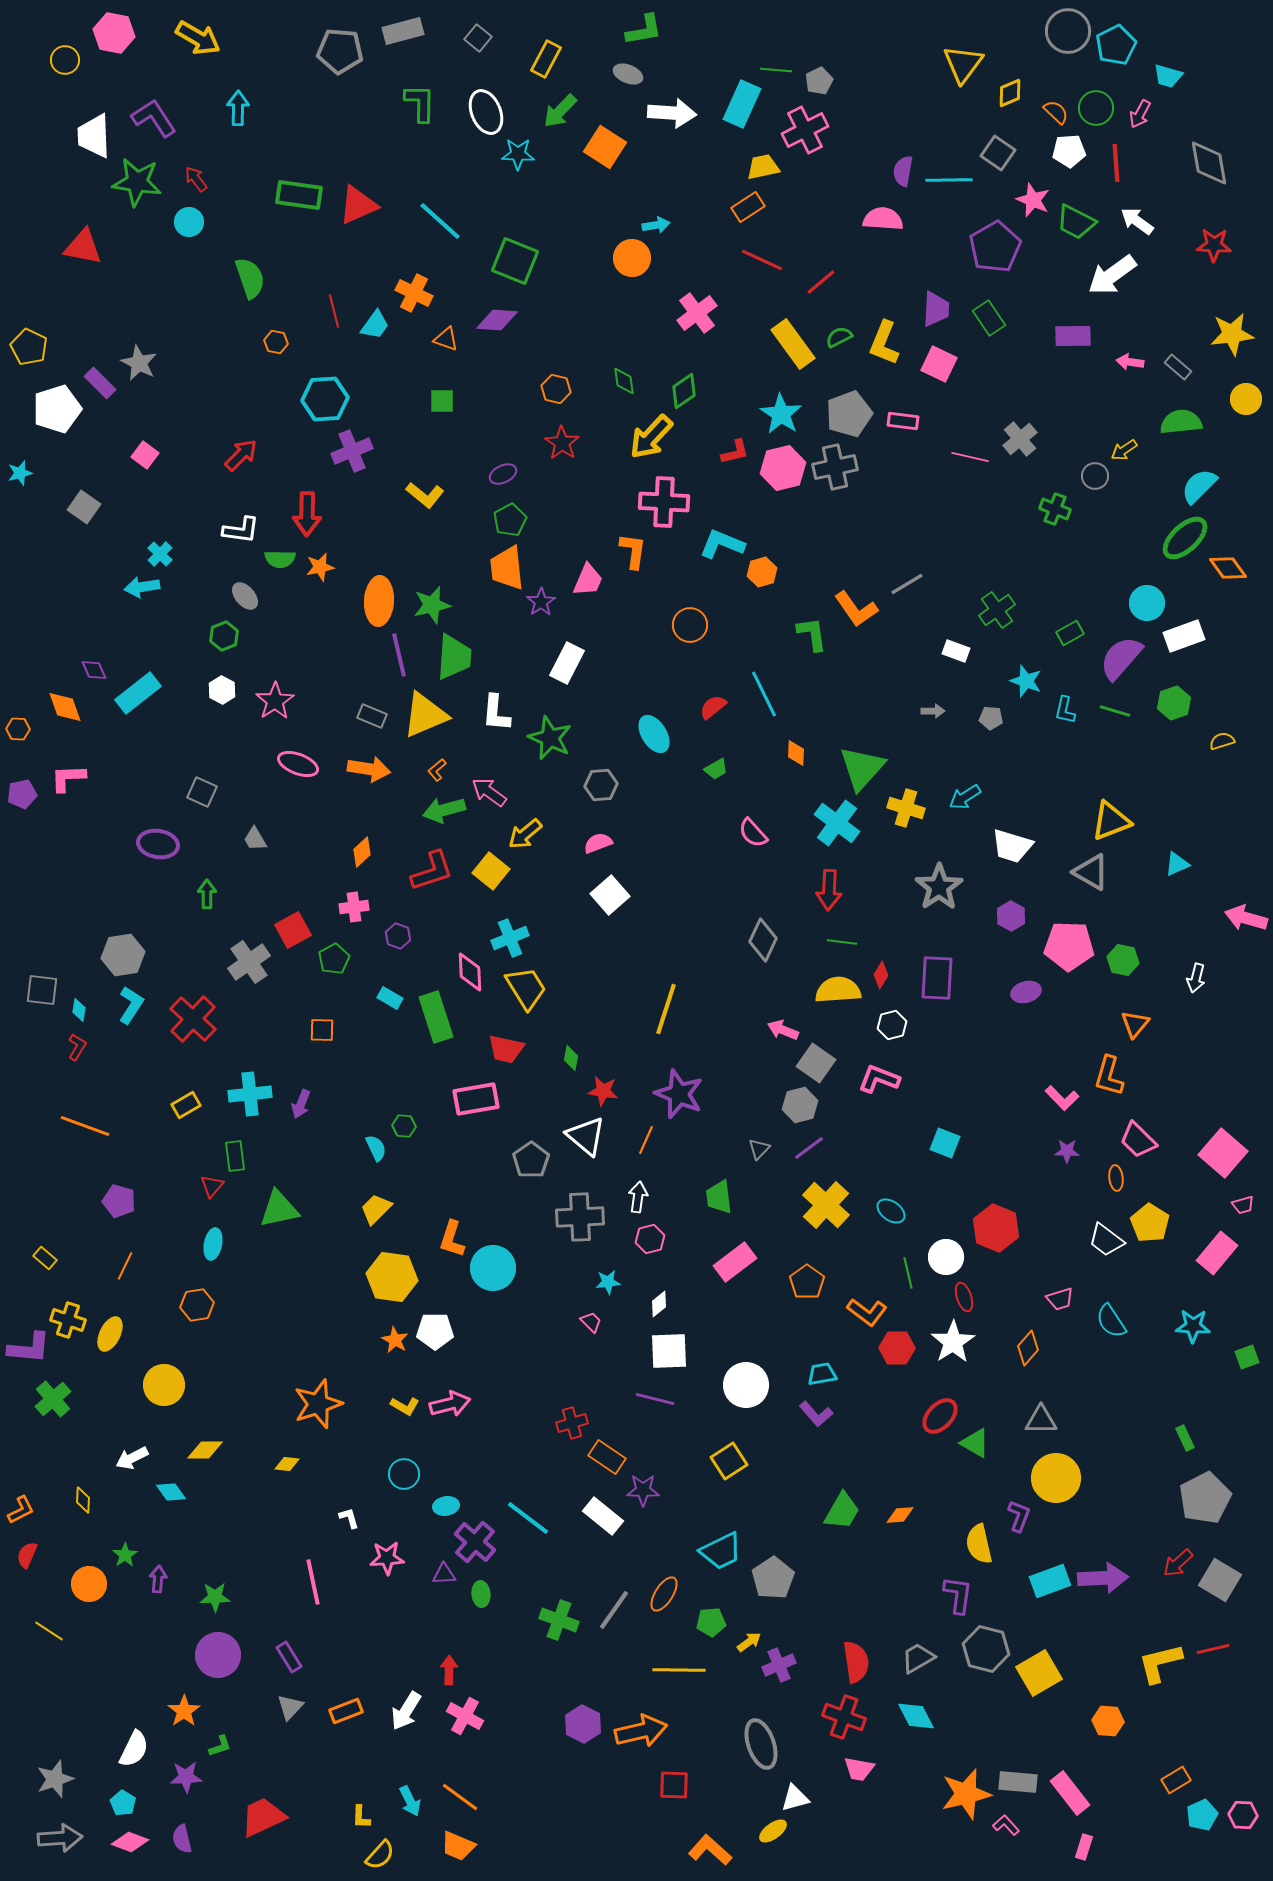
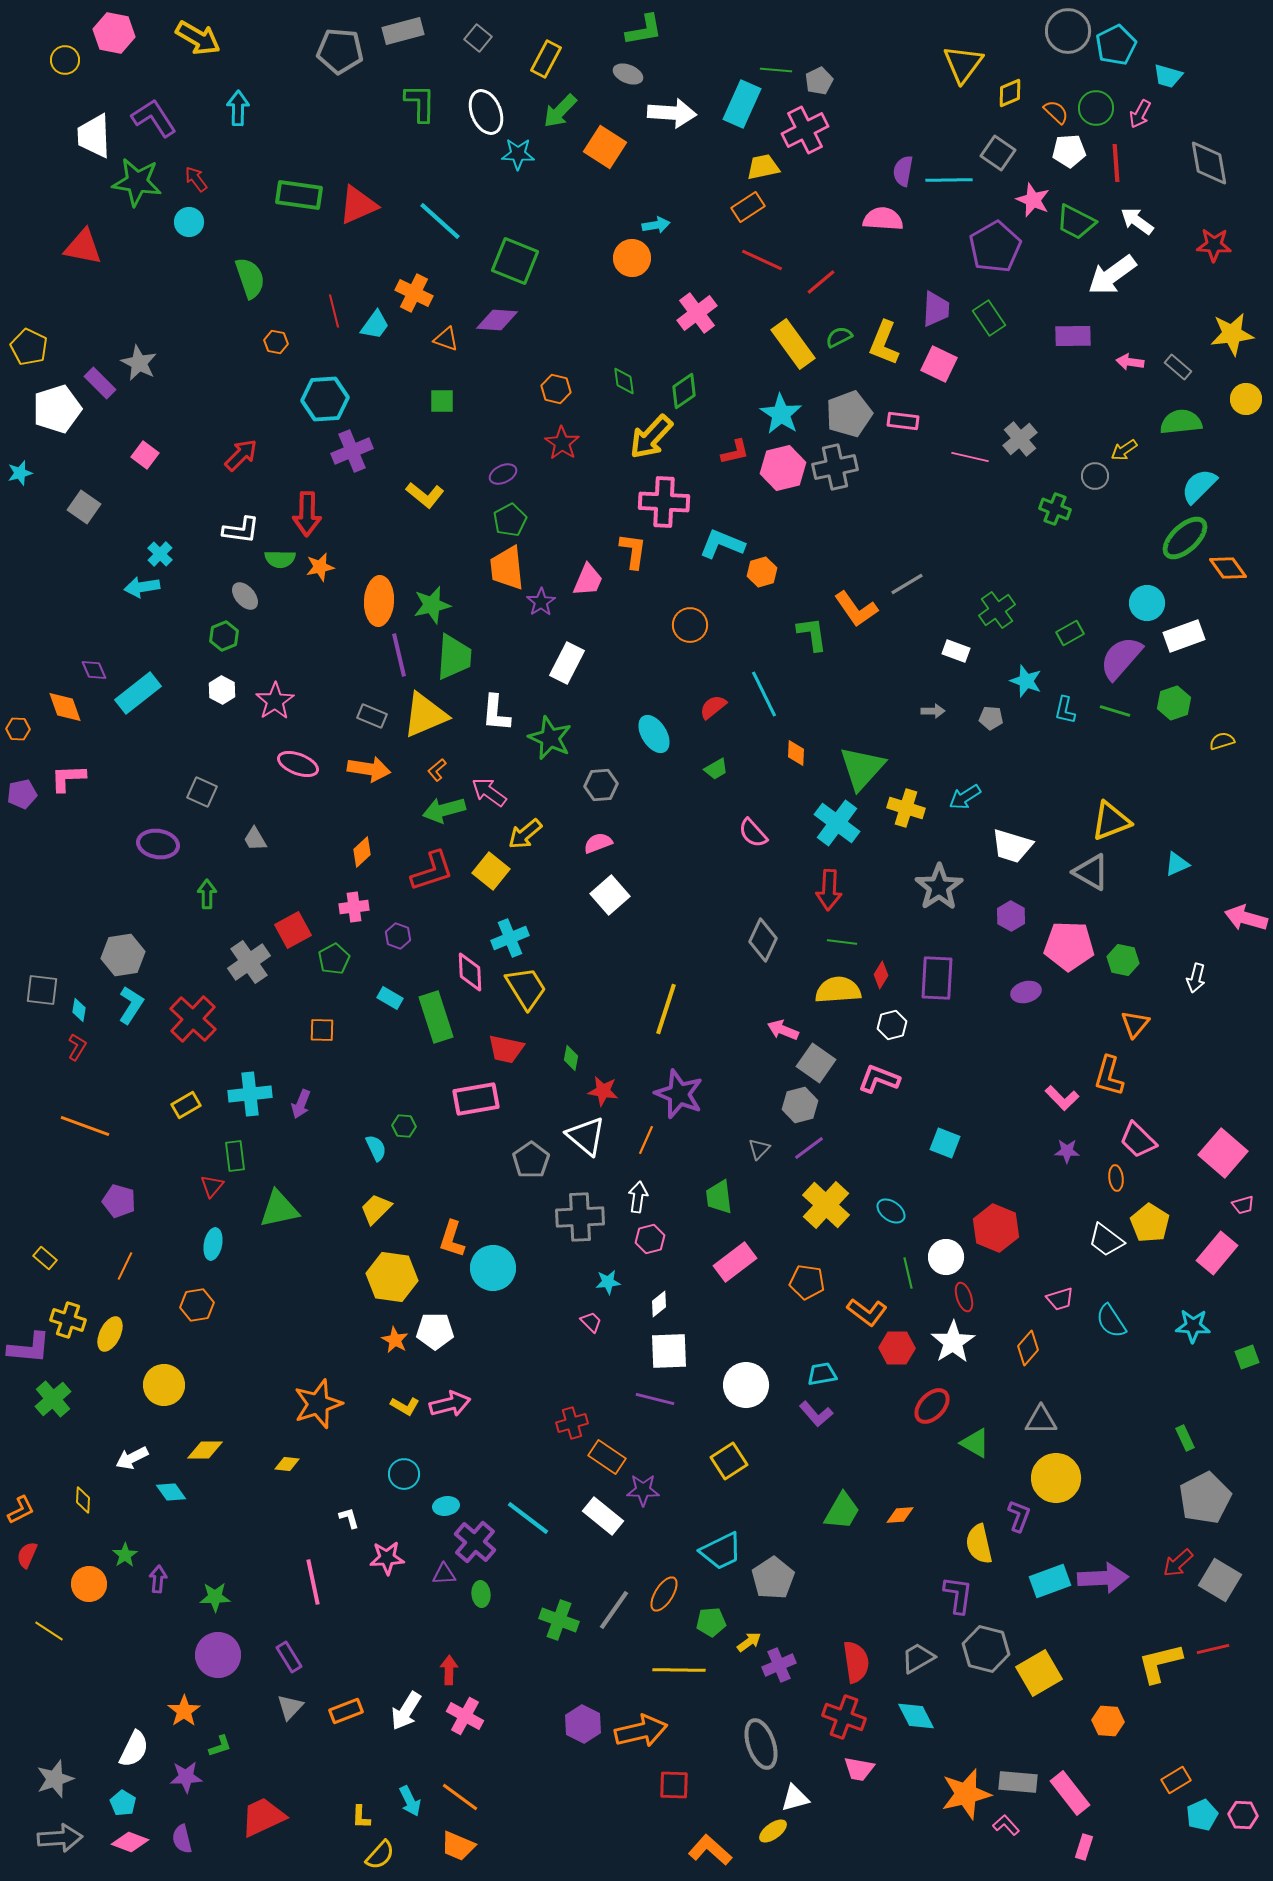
orange pentagon at (807, 1282): rotated 28 degrees counterclockwise
red ellipse at (940, 1416): moved 8 px left, 10 px up
